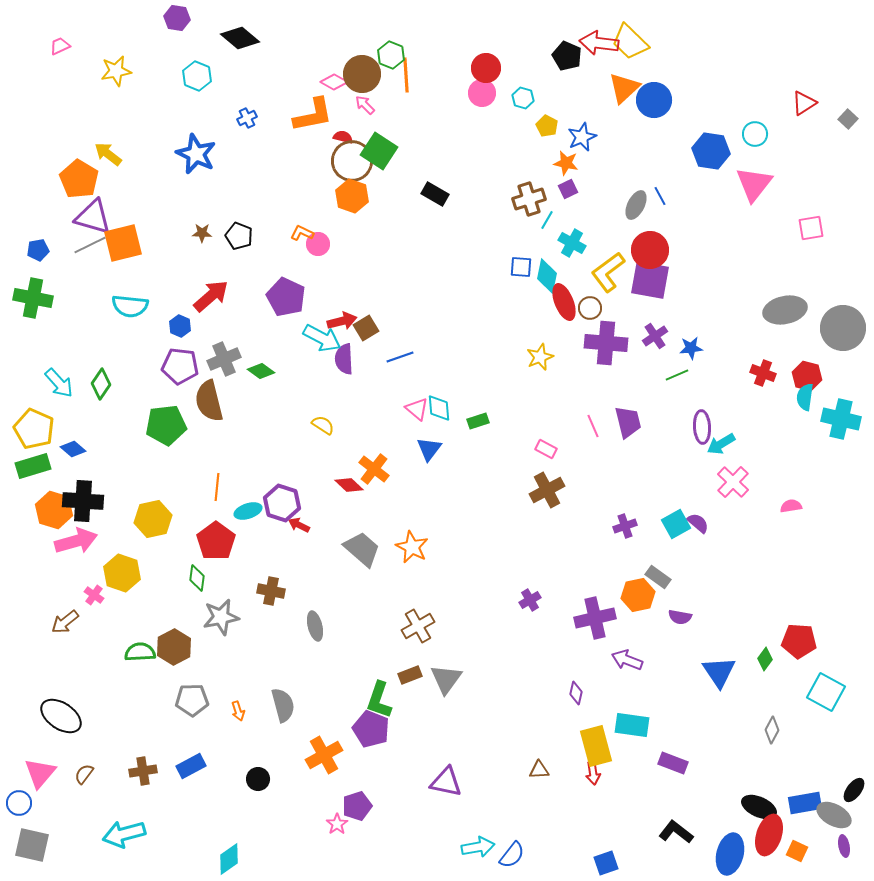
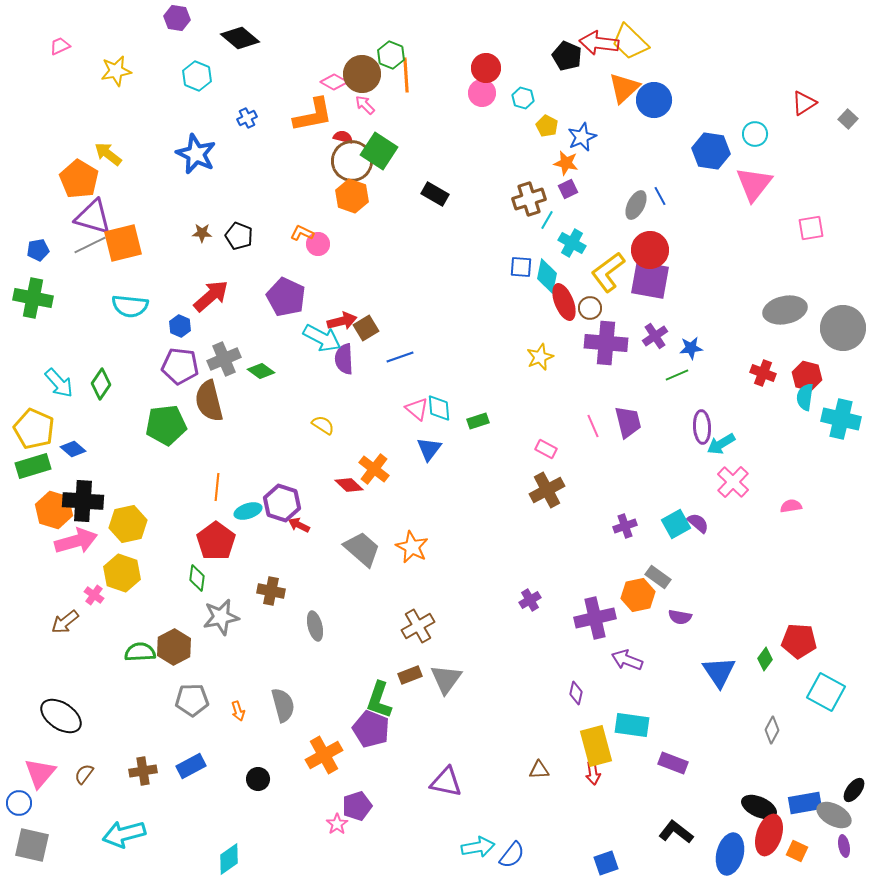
yellow hexagon at (153, 519): moved 25 px left, 5 px down
